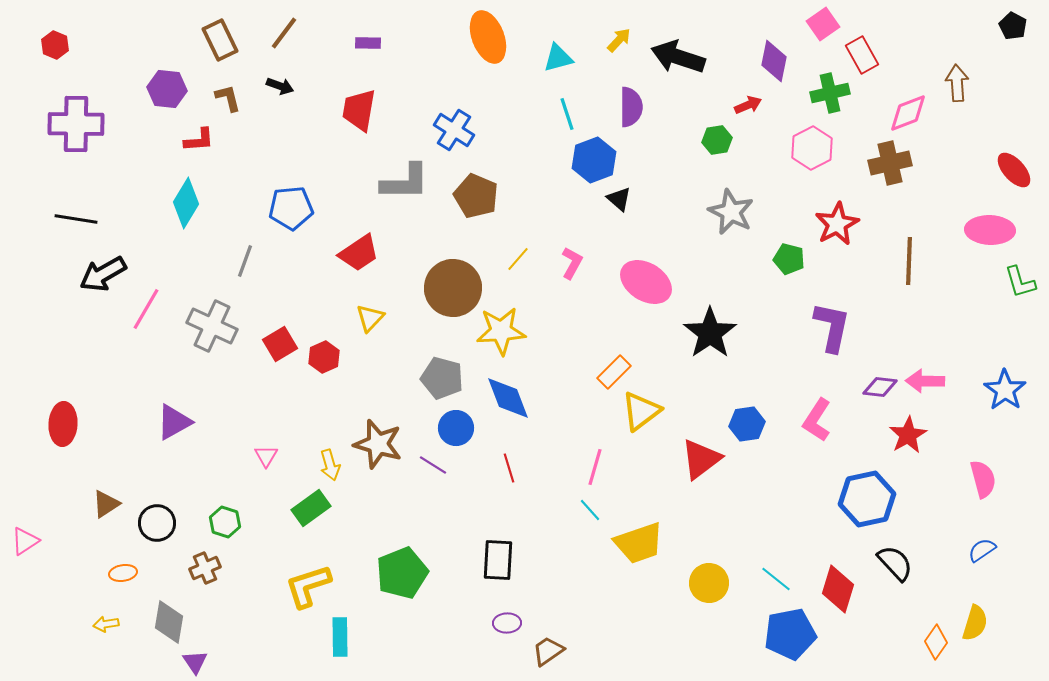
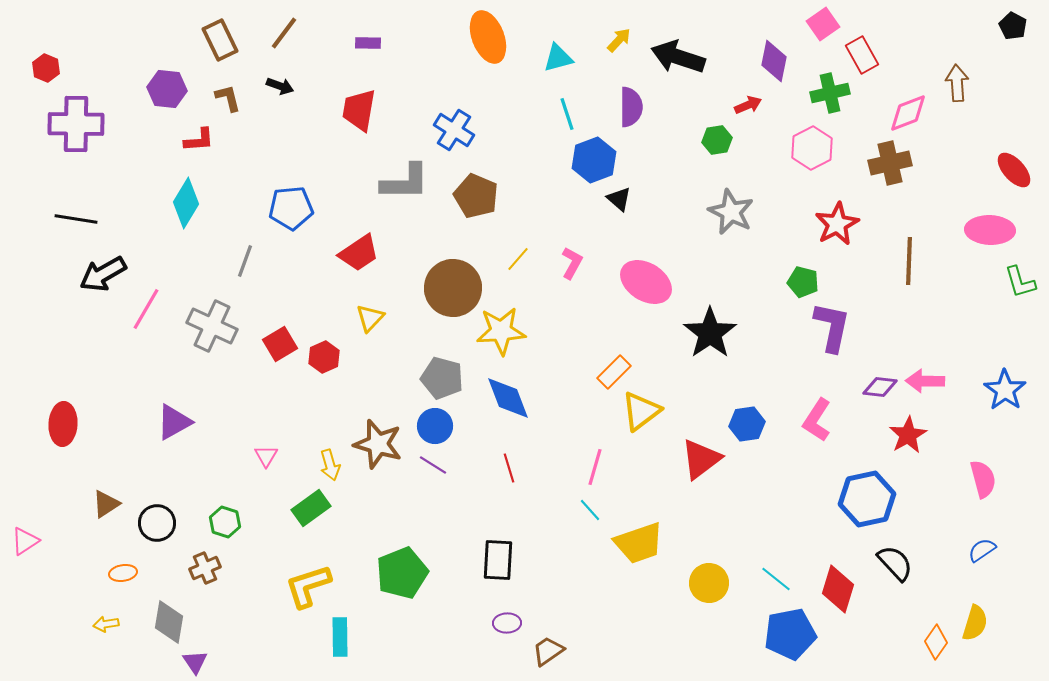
red hexagon at (55, 45): moved 9 px left, 23 px down
green pentagon at (789, 259): moved 14 px right, 23 px down
blue circle at (456, 428): moved 21 px left, 2 px up
